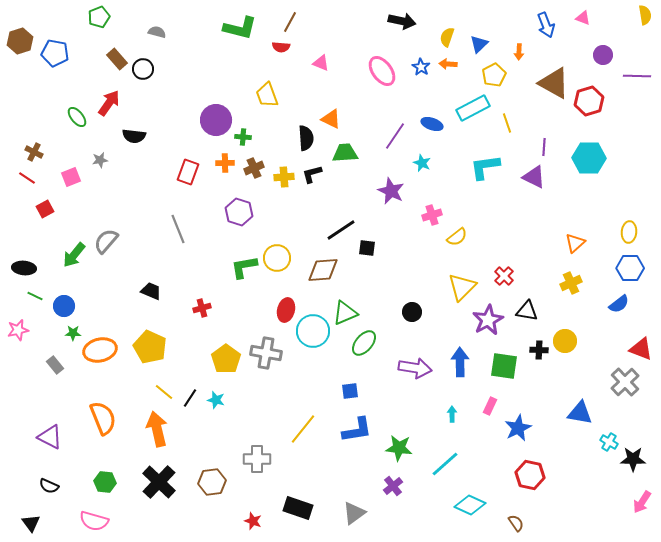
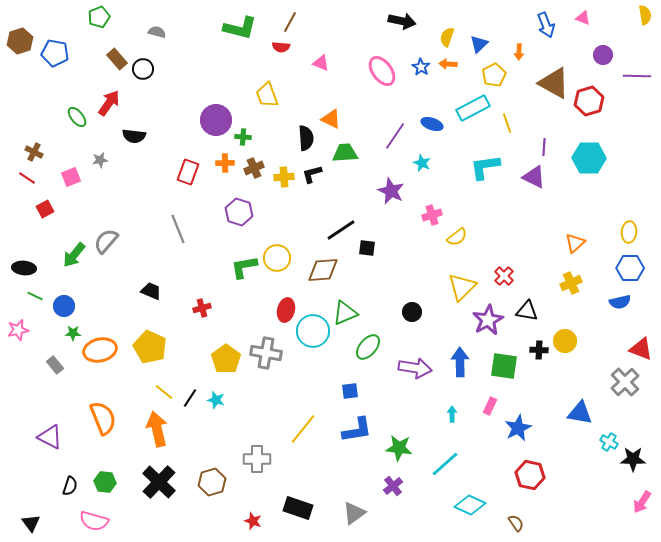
blue semicircle at (619, 304): moved 1 px right, 2 px up; rotated 25 degrees clockwise
green ellipse at (364, 343): moved 4 px right, 4 px down
brown hexagon at (212, 482): rotated 8 degrees counterclockwise
black semicircle at (49, 486): moved 21 px right; rotated 96 degrees counterclockwise
